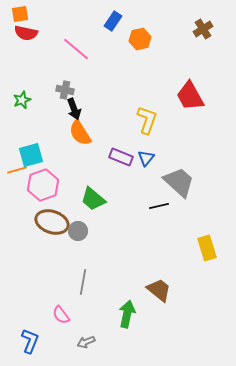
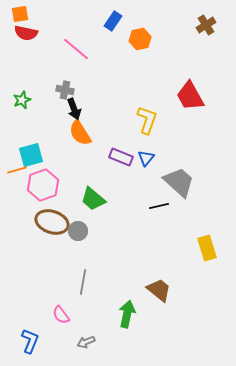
brown cross: moved 3 px right, 4 px up
